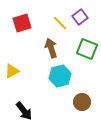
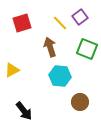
brown arrow: moved 1 px left, 1 px up
yellow triangle: moved 1 px up
cyan hexagon: rotated 20 degrees clockwise
brown circle: moved 2 px left
